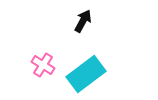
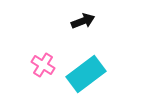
black arrow: rotated 40 degrees clockwise
